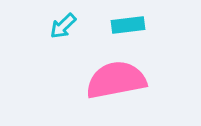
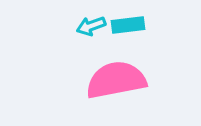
cyan arrow: moved 28 px right; rotated 24 degrees clockwise
